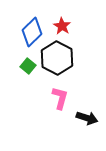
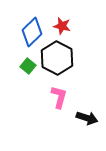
red star: rotated 18 degrees counterclockwise
pink L-shape: moved 1 px left, 1 px up
